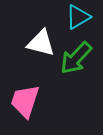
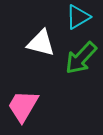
green arrow: moved 5 px right
pink trapezoid: moved 2 px left, 5 px down; rotated 12 degrees clockwise
